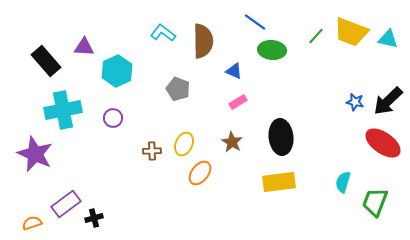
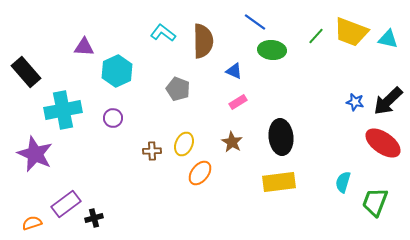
black rectangle: moved 20 px left, 11 px down
